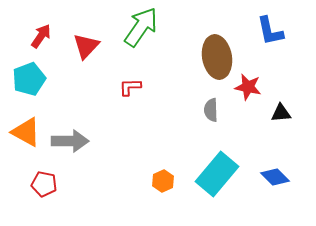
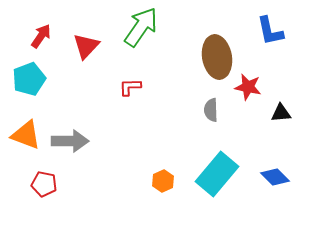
orange triangle: moved 3 px down; rotated 8 degrees counterclockwise
